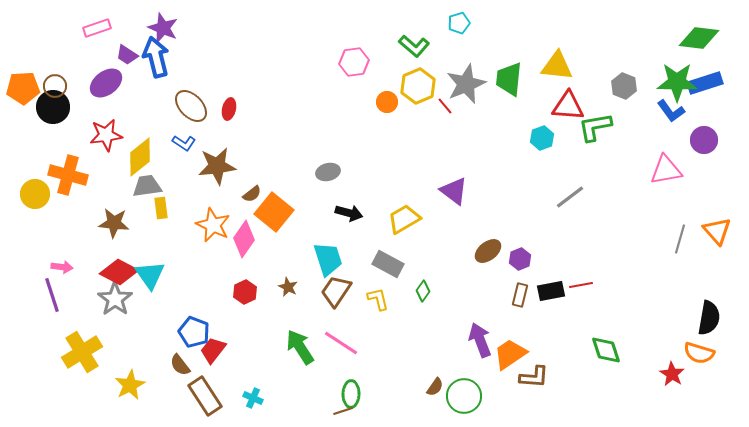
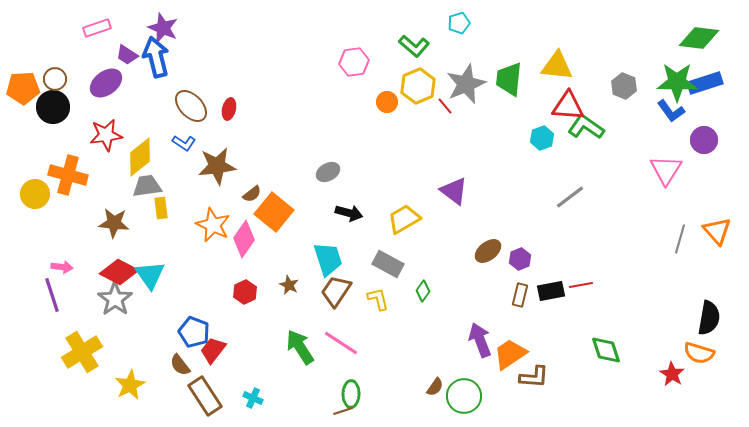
brown circle at (55, 86): moved 7 px up
green L-shape at (595, 127): moved 9 px left; rotated 45 degrees clockwise
pink triangle at (666, 170): rotated 48 degrees counterclockwise
gray ellipse at (328, 172): rotated 15 degrees counterclockwise
brown star at (288, 287): moved 1 px right, 2 px up
